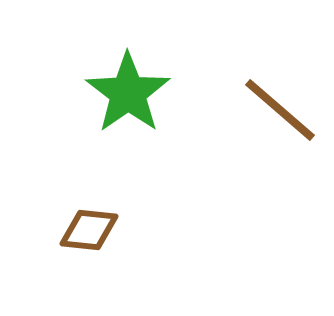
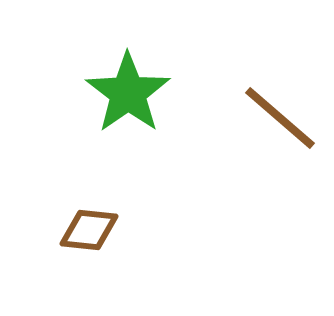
brown line: moved 8 px down
